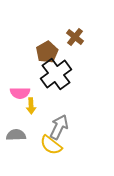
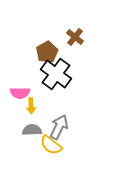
black cross: rotated 16 degrees counterclockwise
gray semicircle: moved 16 px right, 5 px up
